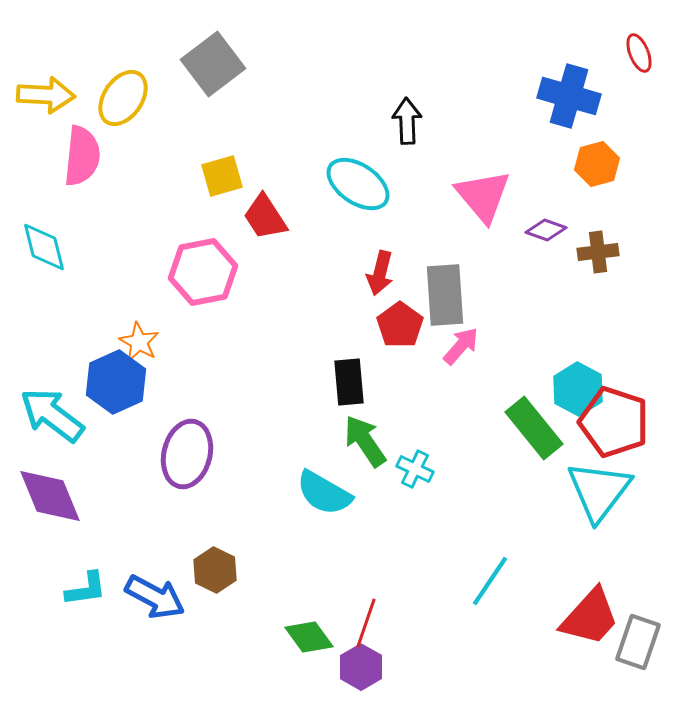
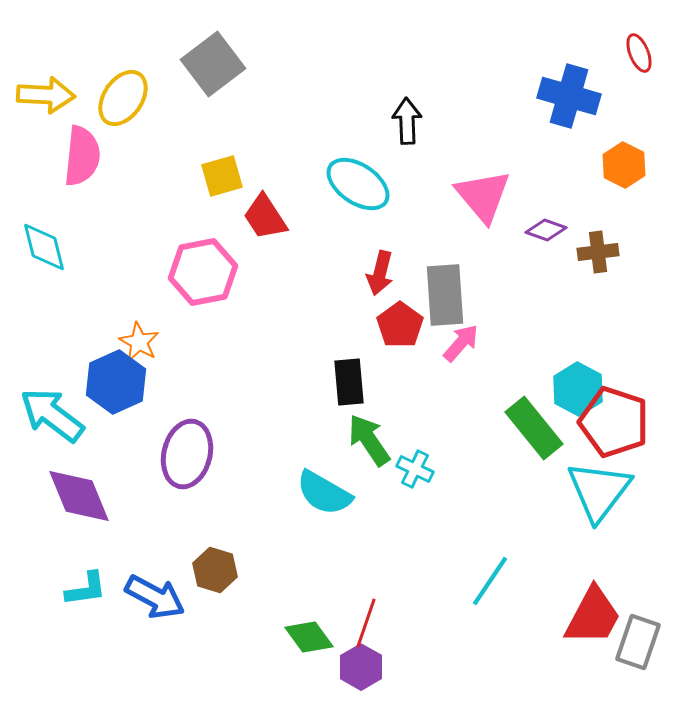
orange hexagon at (597, 164): moved 27 px right, 1 px down; rotated 18 degrees counterclockwise
pink arrow at (461, 346): moved 3 px up
green arrow at (365, 441): moved 4 px right, 1 px up
purple diamond at (50, 496): moved 29 px right
brown hexagon at (215, 570): rotated 9 degrees counterclockwise
red trapezoid at (590, 617): moved 3 px right, 1 px up; rotated 14 degrees counterclockwise
